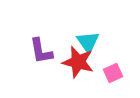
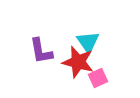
pink square: moved 15 px left, 5 px down
